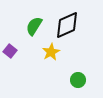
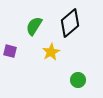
black diamond: moved 3 px right, 2 px up; rotated 16 degrees counterclockwise
purple square: rotated 24 degrees counterclockwise
